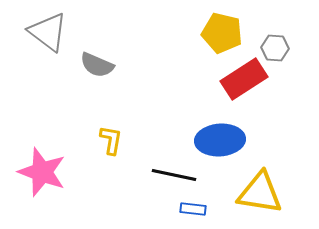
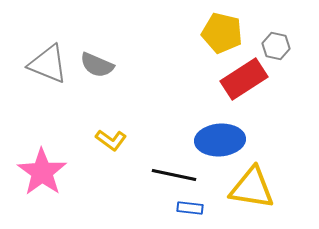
gray triangle: moved 32 px down; rotated 15 degrees counterclockwise
gray hexagon: moved 1 px right, 2 px up; rotated 8 degrees clockwise
yellow L-shape: rotated 116 degrees clockwise
pink star: rotated 15 degrees clockwise
yellow triangle: moved 8 px left, 5 px up
blue rectangle: moved 3 px left, 1 px up
